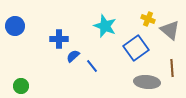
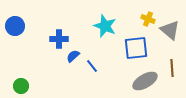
blue square: rotated 30 degrees clockwise
gray ellipse: moved 2 px left, 1 px up; rotated 35 degrees counterclockwise
